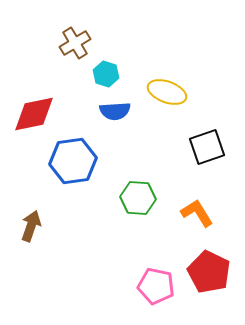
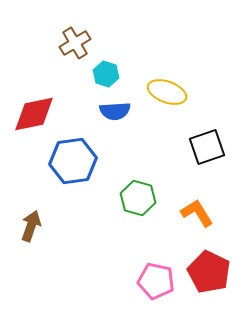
green hexagon: rotated 12 degrees clockwise
pink pentagon: moved 5 px up
